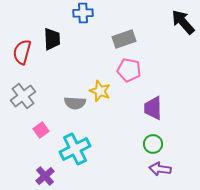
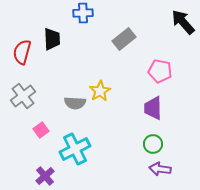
gray rectangle: rotated 20 degrees counterclockwise
pink pentagon: moved 31 px right, 1 px down
yellow star: rotated 20 degrees clockwise
